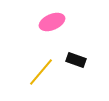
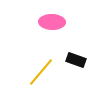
pink ellipse: rotated 25 degrees clockwise
